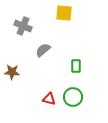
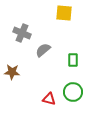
gray cross: moved 1 px left, 7 px down
green rectangle: moved 3 px left, 6 px up
green circle: moved 5 px up
